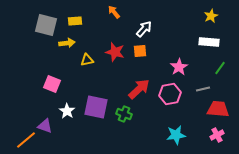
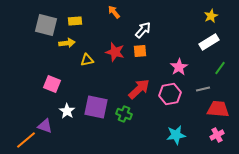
white arrow: moved 1 px left, 1 px down
white rectangle: rotated 36 degrees counterclockwise
